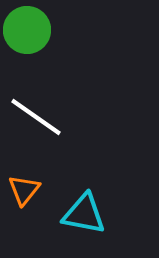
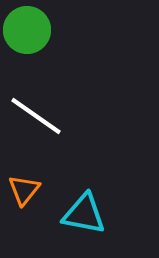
white line: moved 1 px up
